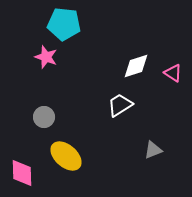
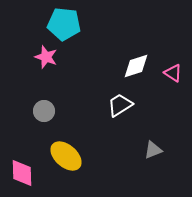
gray circle: moved 6 px up
